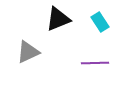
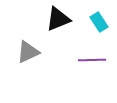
cyan rectangle: moved 1 px left
purple line: moved 3 px left, 3 px up
